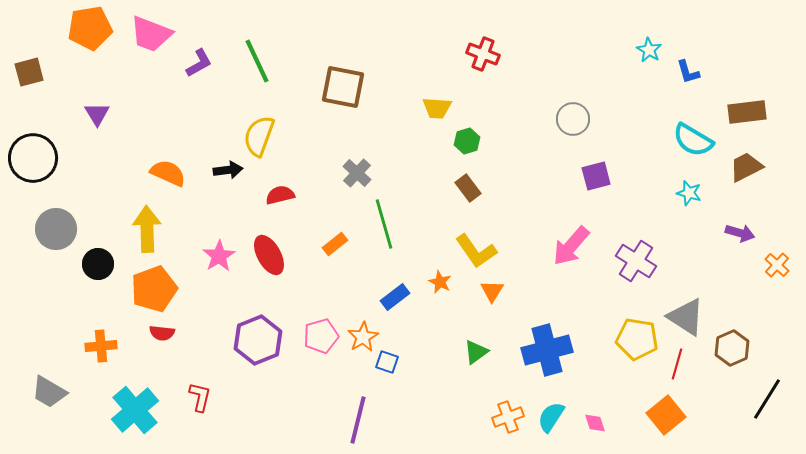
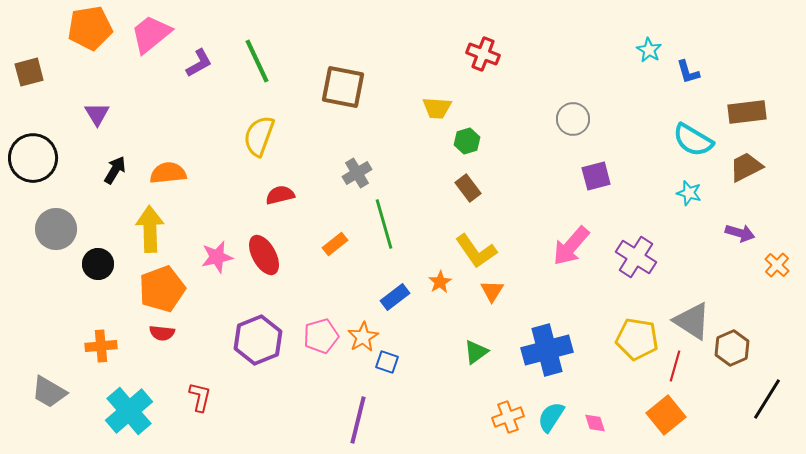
pink trapezoid at (151, 34): rotated 120 degrees clockwise
black arrow at (228, 170): moved 113 px left; rotated 52 degrees counterclockwise
orange semicircle at (168, 173): rotated 30 degrees counterclockwise
gray cross at (357, 173): rotated 16 degrees clockwise
yellow arrow at (147, 229): moved 3 px right
red ellipse at (269, 255): moved 5 px left
pink star at (219, 256): moved 2 px left, 1 px down; rotated 20 degrees clockwise
purple cross at (636, 261): moved 4 px up
orange star at (440, 282): rotated 15 degrees clockwise
orange pentagon at (154, 289): moved 8 px right
gray triangle at (686, 317): moved 6 px right, 4 px down
red line at (677, 364): moved 2 px left, 2 px down
cyan cross at (135, 410): moved 6 px left, 1 px down
